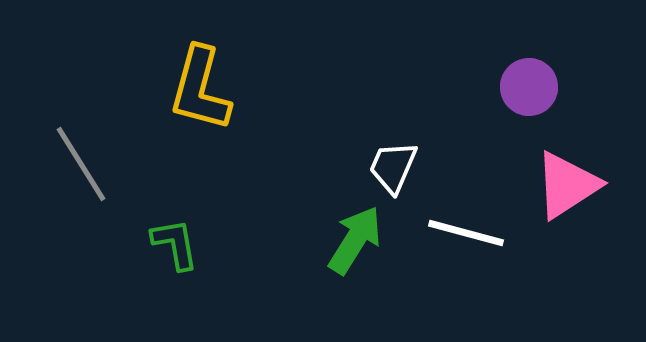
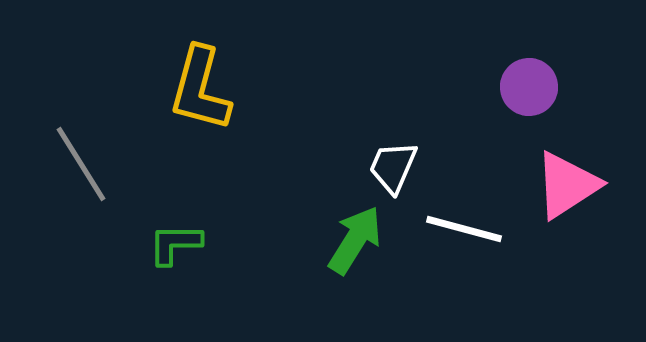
white line: moved 2 px left, 4 px up
green L-shape: rotated 80 degrees counterclockwise
